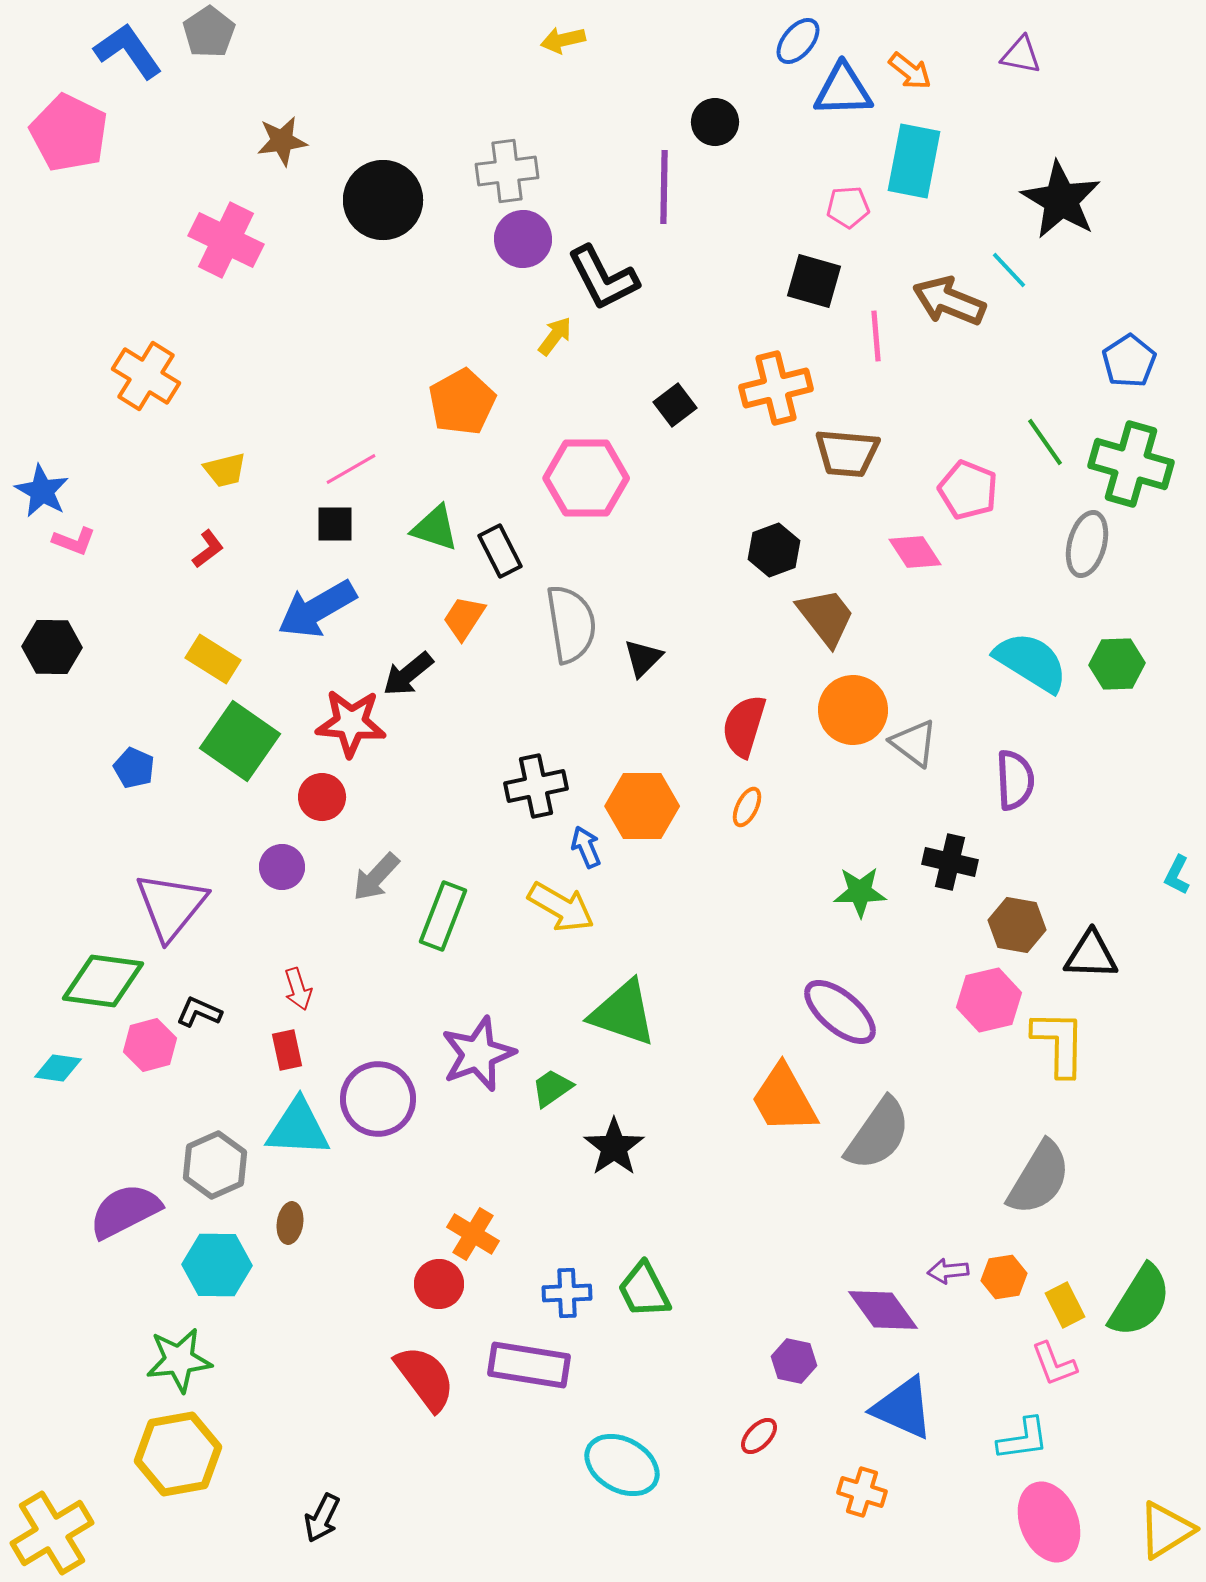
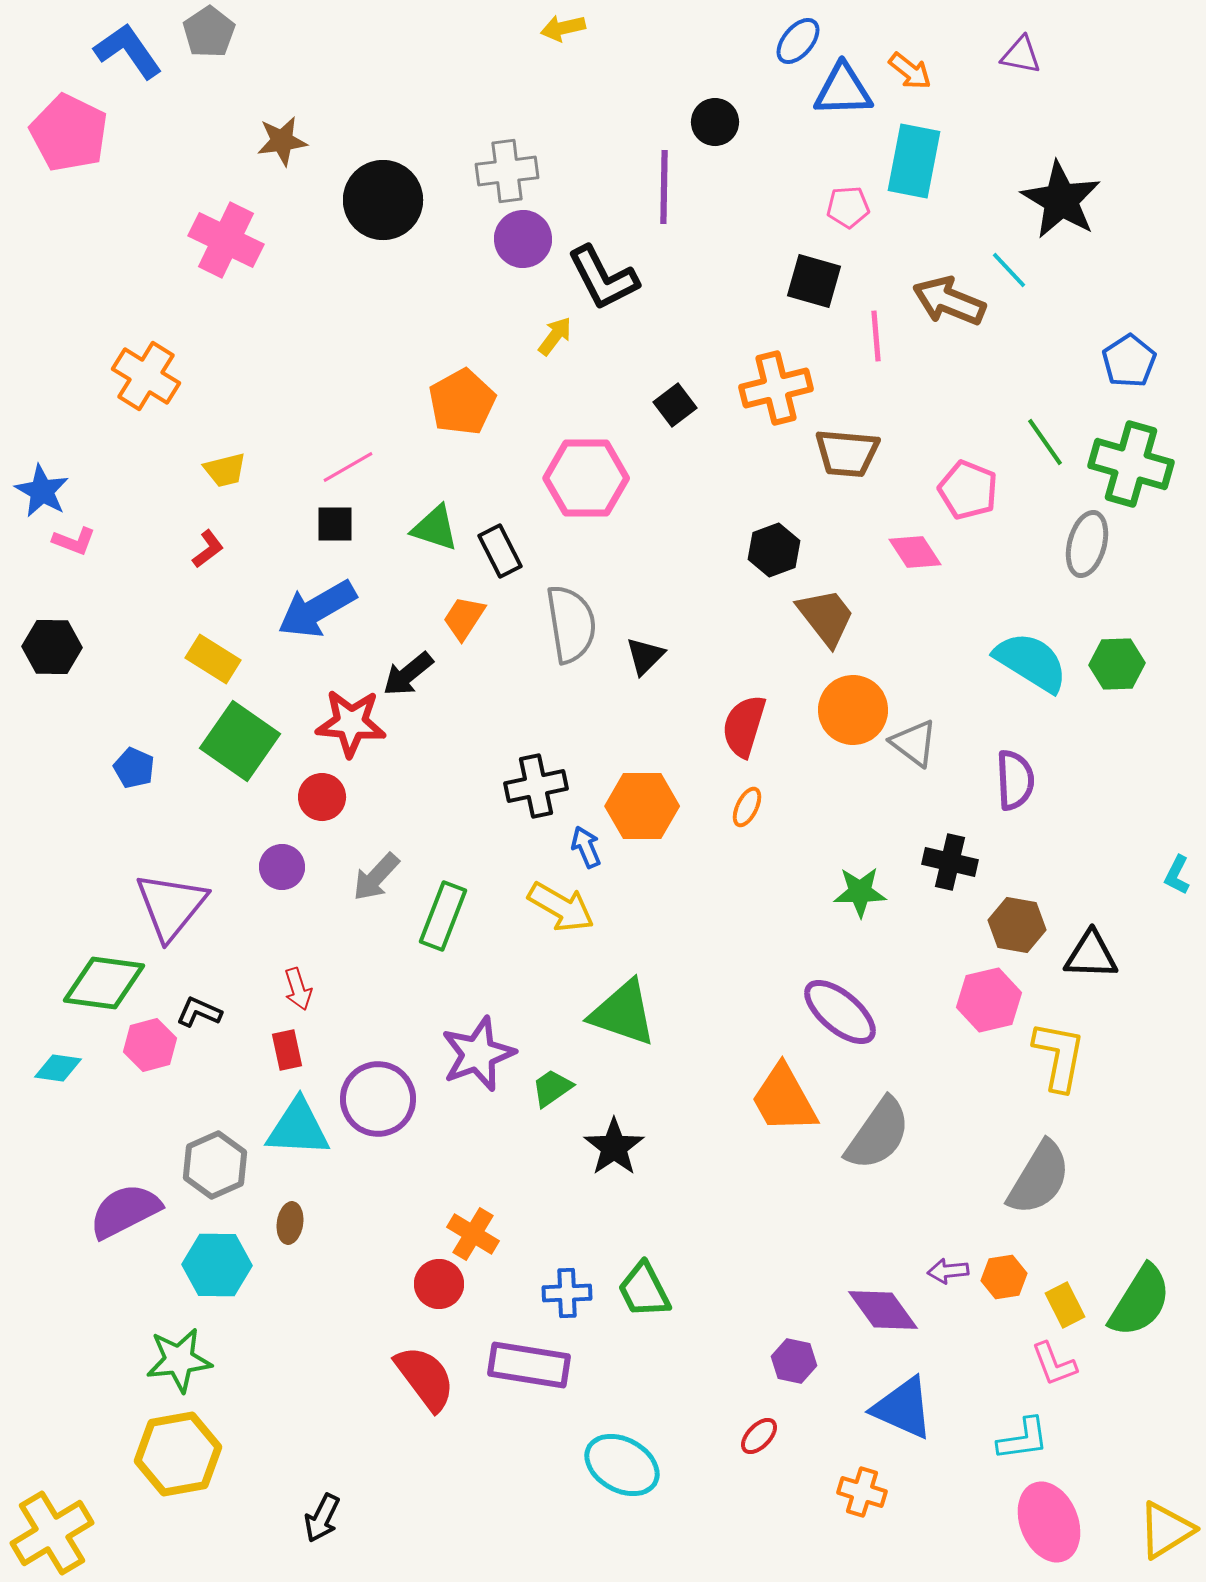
yellow arrow at (563, 40): moved 12 px up
pink line at (351, 469): moved 3 px left, 2 px up
black triangle at (643, 658): moved 2 px right, 2 px up
green diamond at (103, 981): moved 1 px right, 2 px down
yellow L-shape at (1059, 1043): moved 13 px down; rotated 10 degrees clockwise
